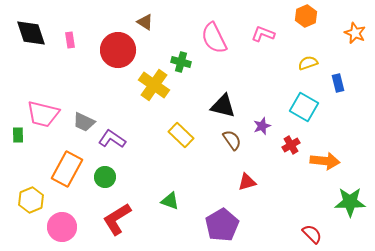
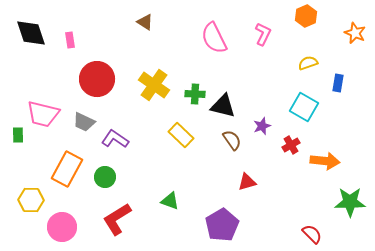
pink L-shape: rotated 95 degrees clockwise
red circle: moved 21 px left, 29 px down
green cross: moved 14 px right, 32 px down; rotated 12 degrees counterclockwise
blue rectangle: rotated 24 degrees clockwise
purple L-shape: moved 3 px right
yellow hexagon: rotated 25 degrees clockwise
